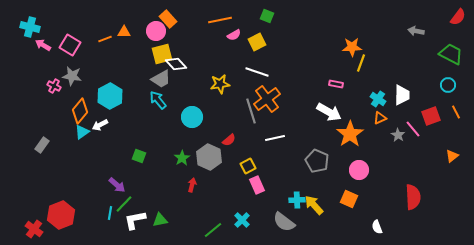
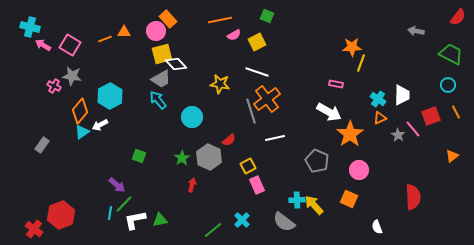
yellow star at (220, 84): rotated 18 degrees clockwise
